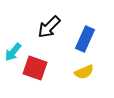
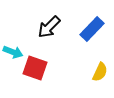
blue rectangle: moved 7 px right, 10 px up; rotated 20 degrees clockwise
cyan arrow: rotated 108 degrees counterclockwise
yellow semicircle: moved 16 px right; rotated 42 degrees counterclockwise
